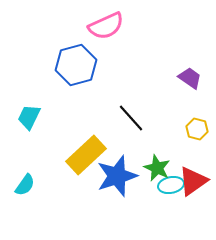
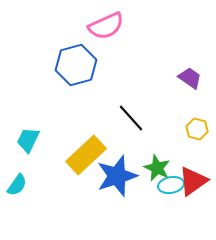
cyan trapezoid: moved 1 px left, 23 px down
cyan semicircle: moved 8 px left
